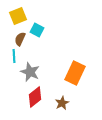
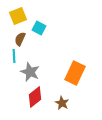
cyan square: moved 2 px right, 2 px up
brown star: rotated 16 degrees counterclockwise
